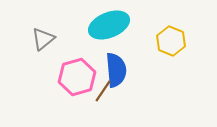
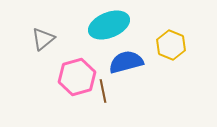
yellow hexagon: moved 4 px down
blue semicircle: moved 10 px right, 8 px up; rotated 100 degrees counterclockwise
brown line: rotated 45 degrees counterclockwise
